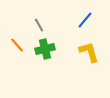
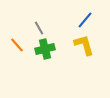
gray line: moved 3 px down
yellow L-shape: moved 5 px left, 7 px up
